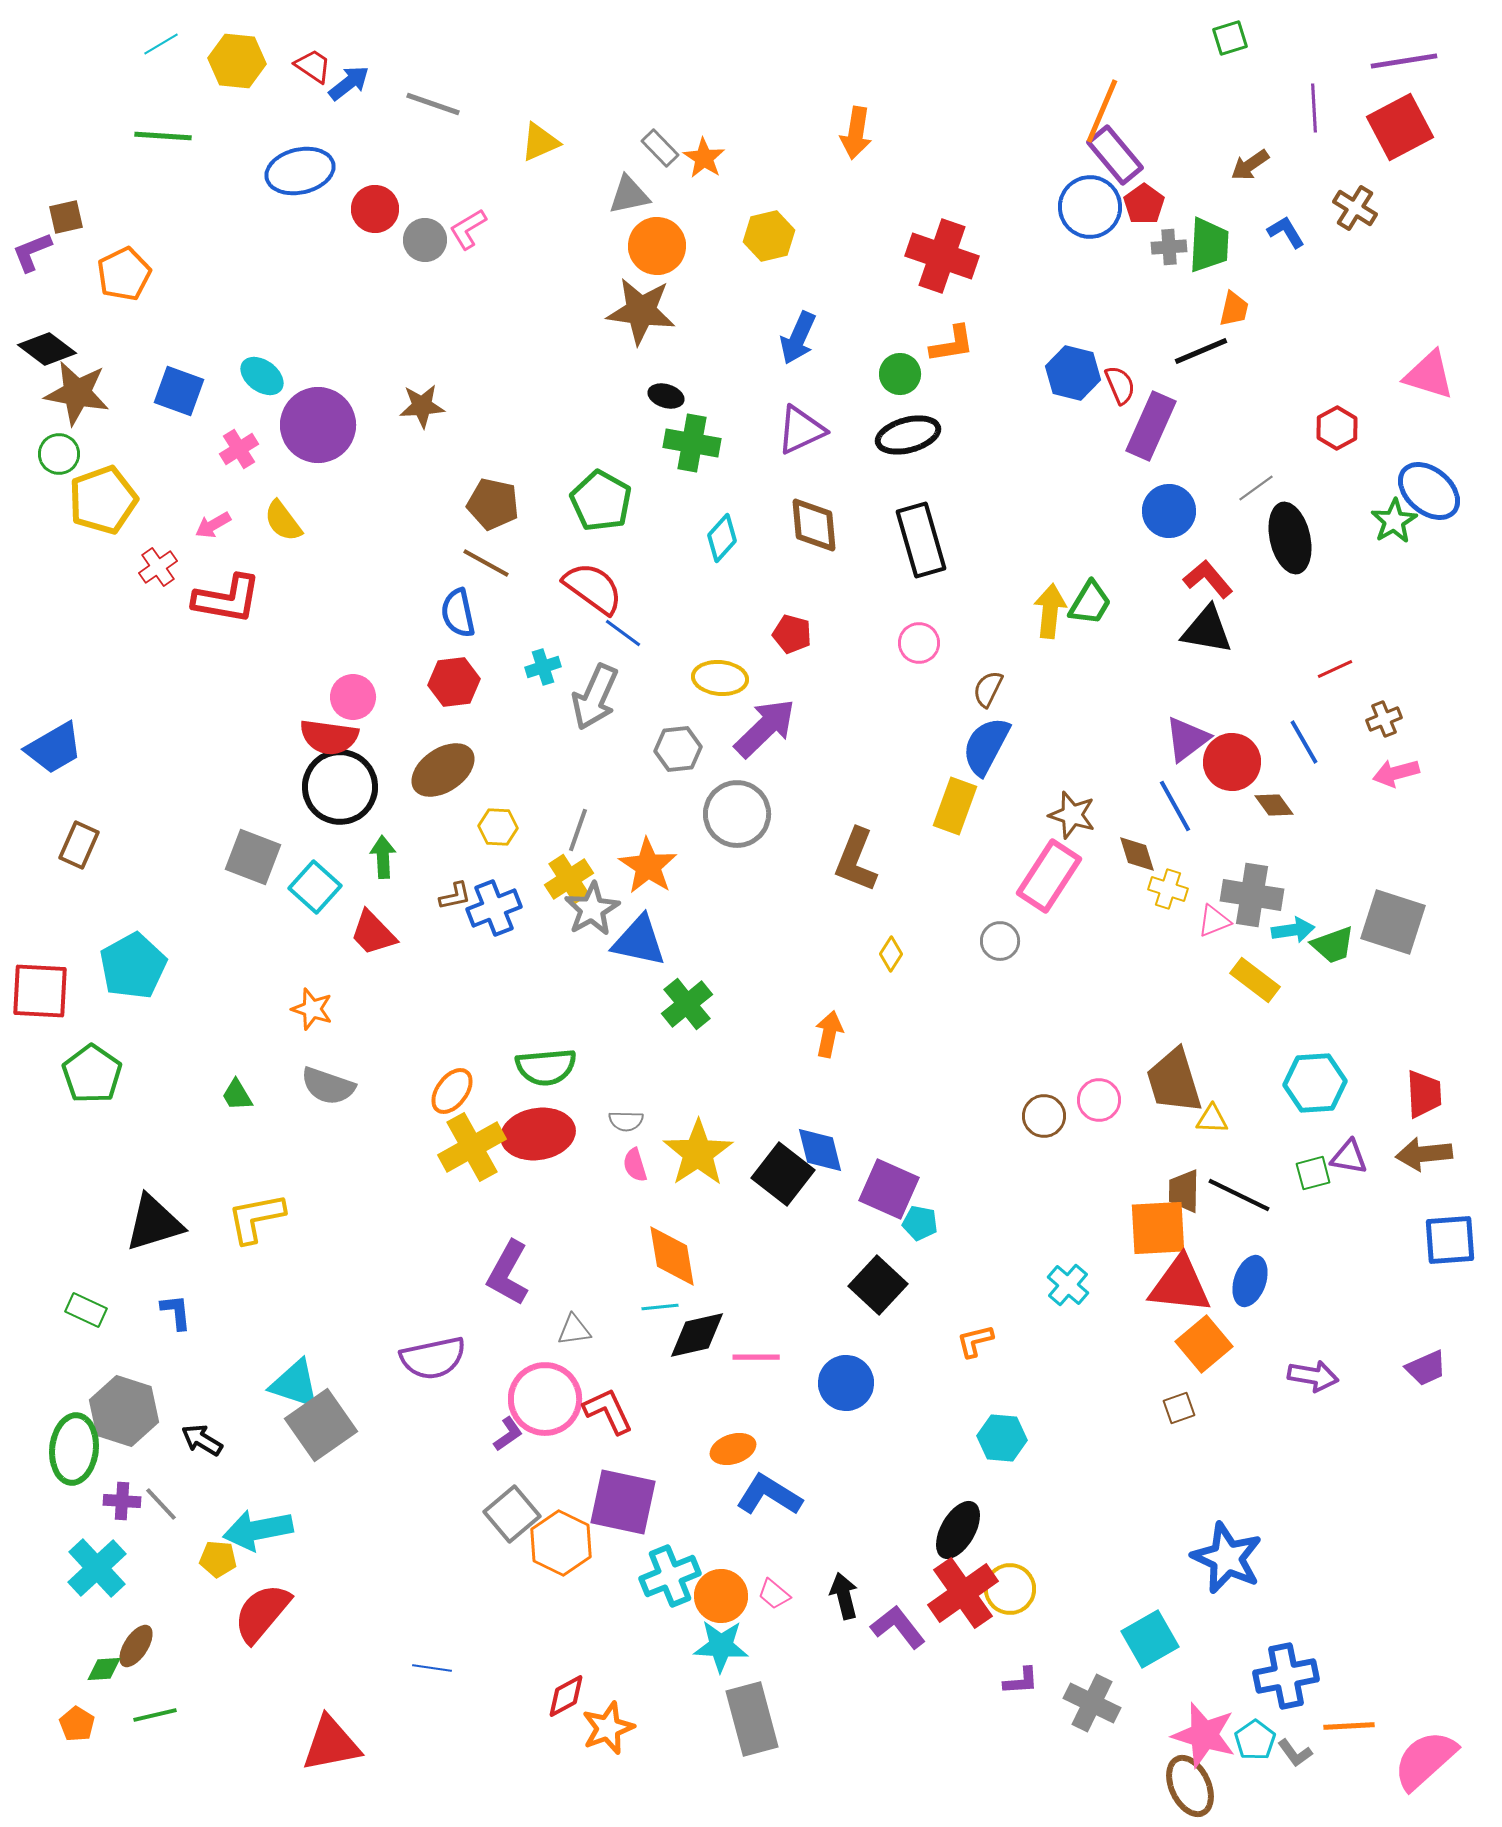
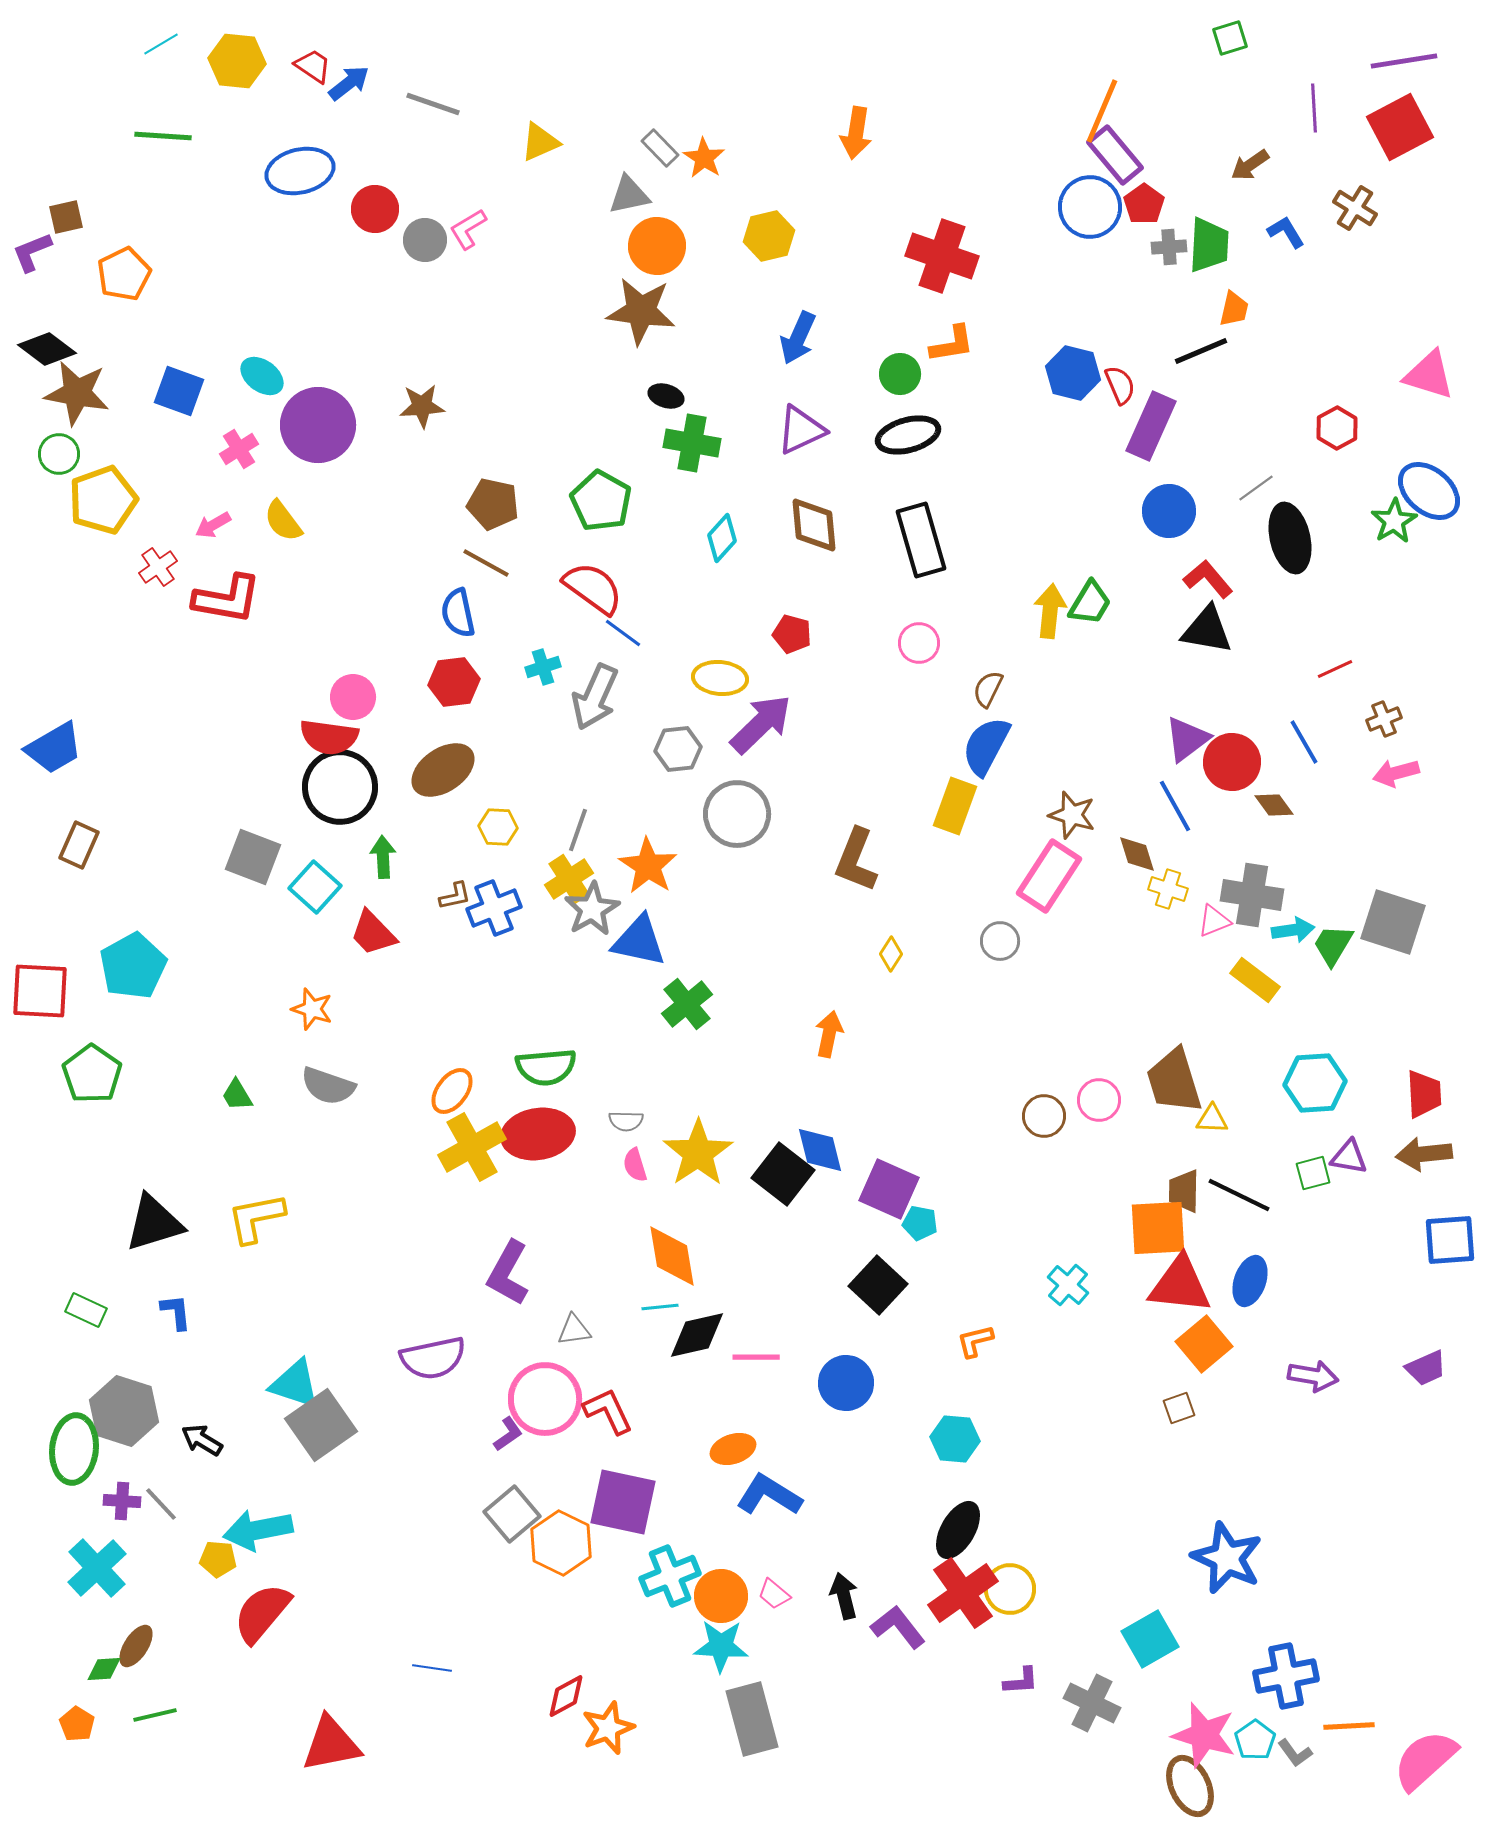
purple arrow at (765, 728): moved 4 px left, 4 px up
green trapezoid at (1333, 945): rotated 141 degrees clockwise
cyan hexagon at (1002, 1438): moved 47 px left, 1 px down
